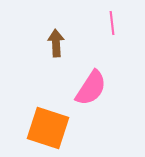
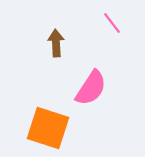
pink line: rotated 30 degrees counterclockwise
